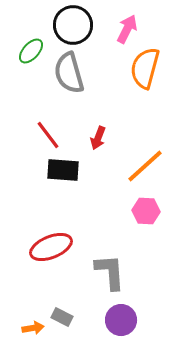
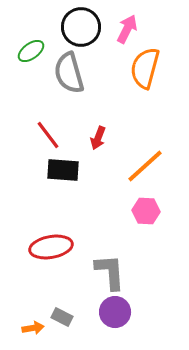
black circle: moved 8 px right, 2 px down
green ellipse: rotated 12 degrees clockwise
red ellipse: rotated 12 degrees clockwise
purple circle: moved 6 px left, 8 px up
